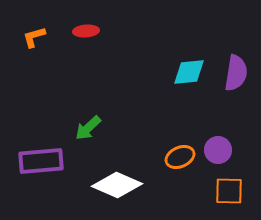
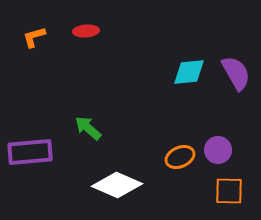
purple semicircle: rotated 39 degrees counterclockwise
green arrow: rotated 84 degrees clockwise
purple rectangle: moved 11 px left, 9 px up
